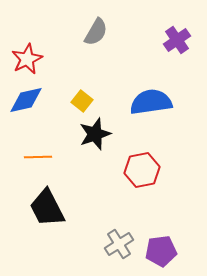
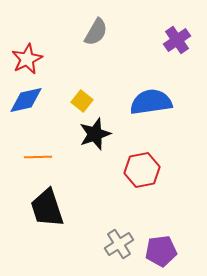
black trapezoid: rotated 9 degrees clockwise
